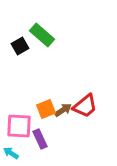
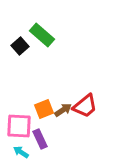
black square: rotated 12 degrees counterclockwise
orange square: moved 2 px left
cyan arrow: moved 10 px right, 1 px up
